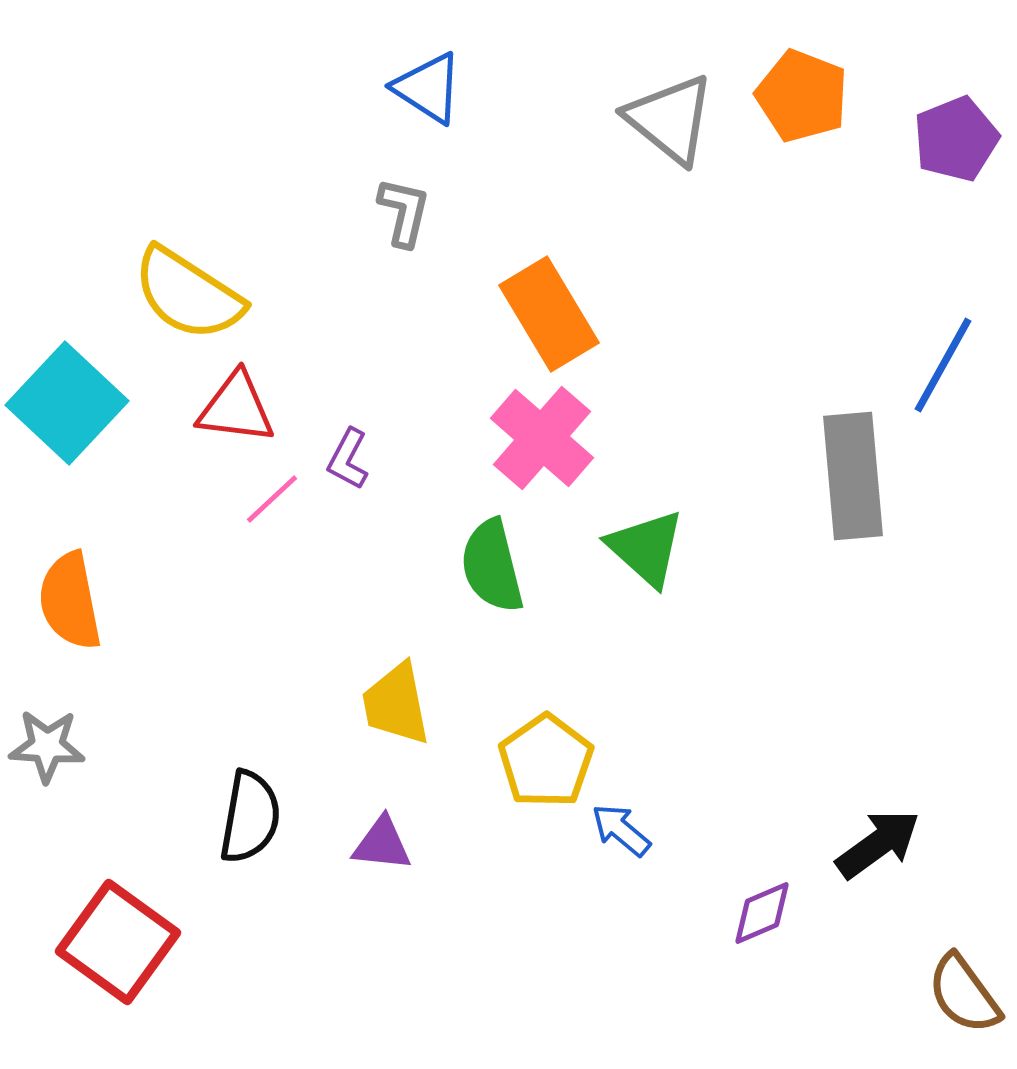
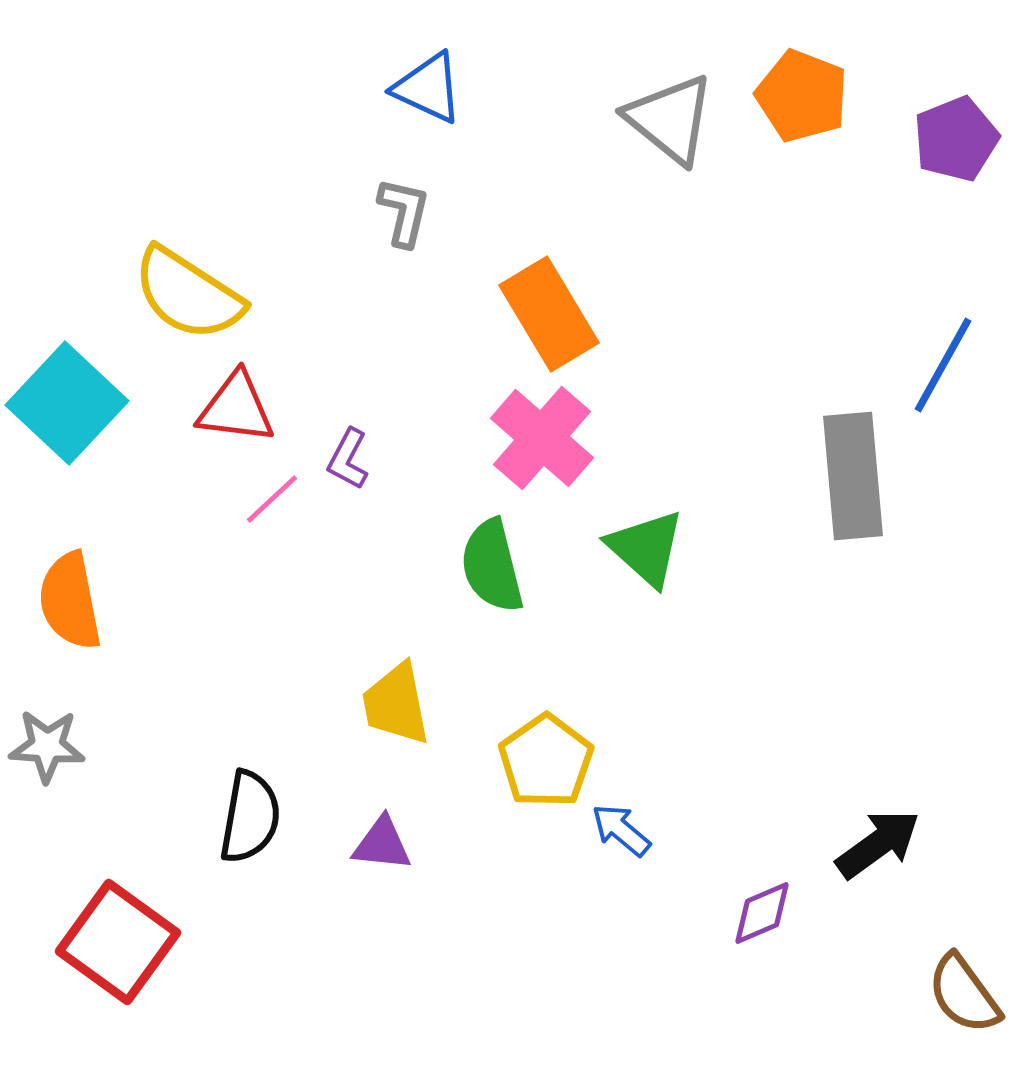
blue triangle: rotated 8 degrees counterclockwise
